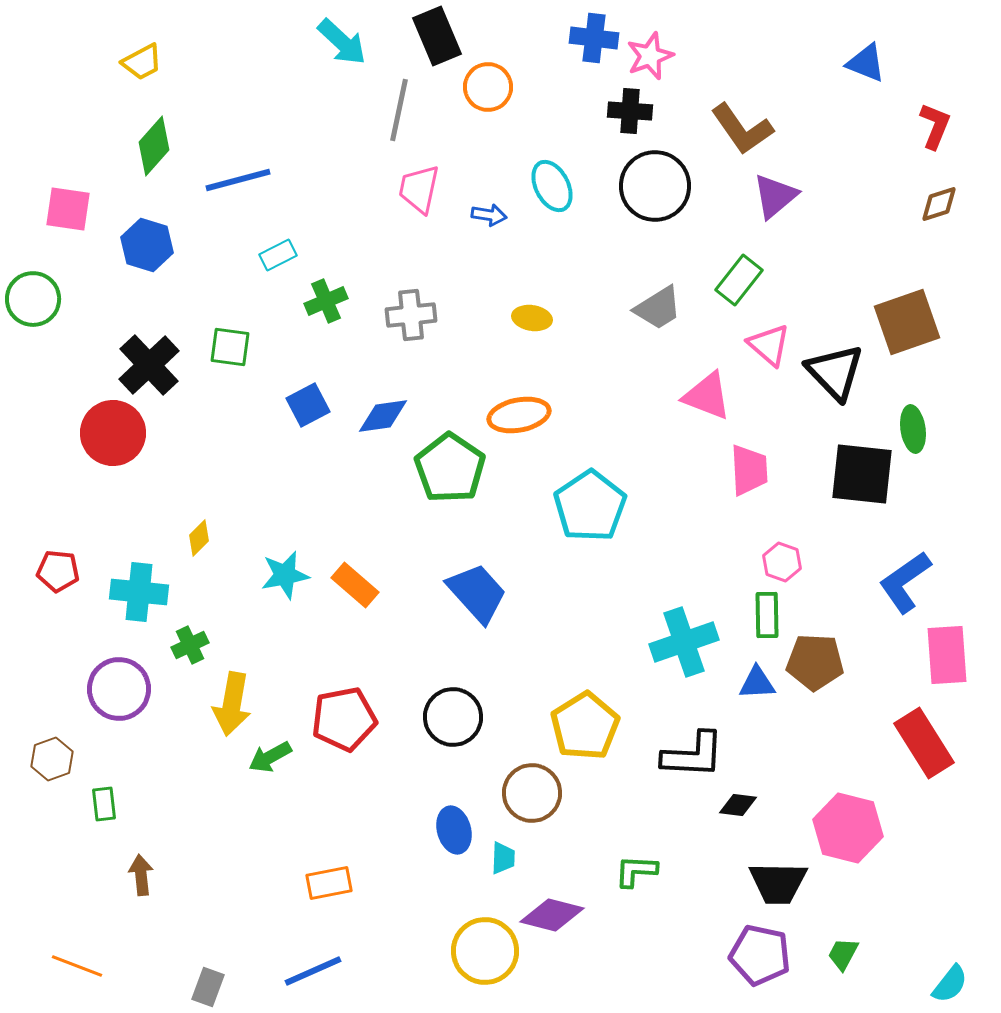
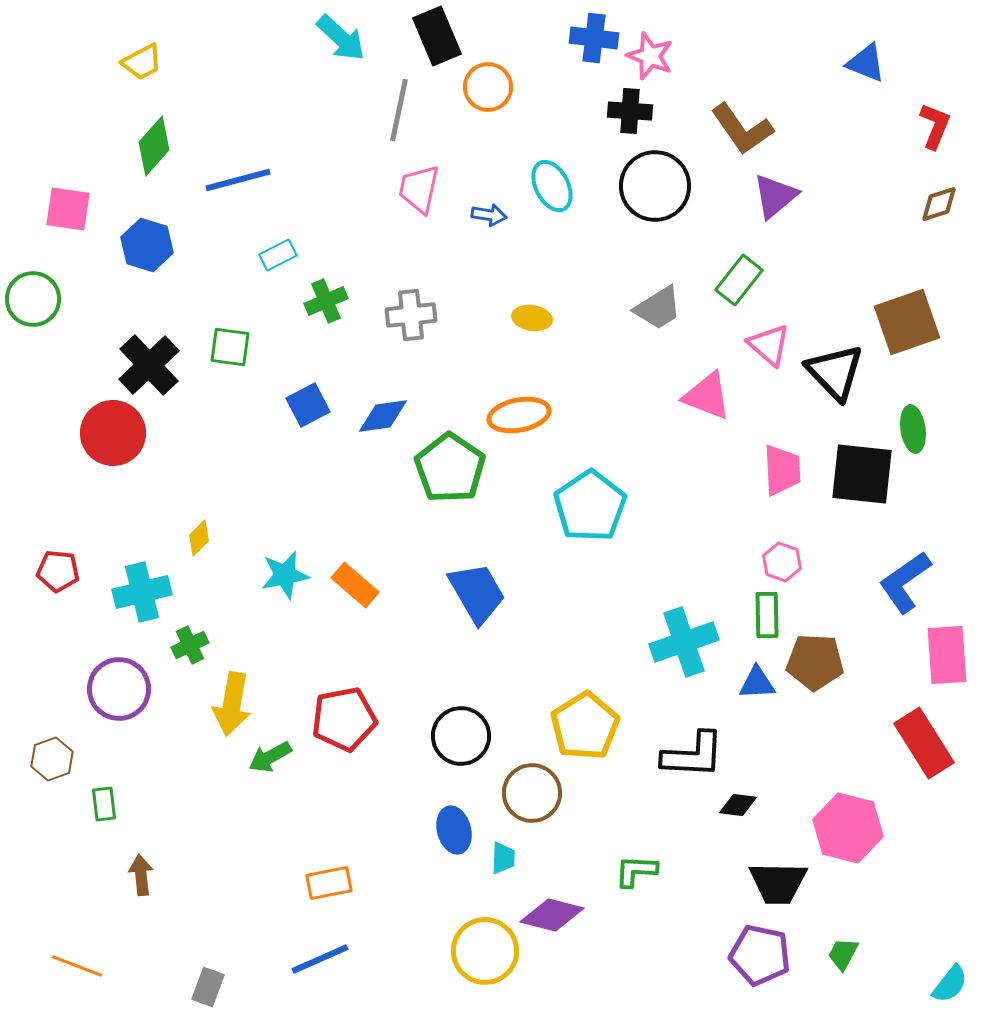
cyan arrow at (342, 42): moved 1 px left, 4 px up
pink star at (650, 56): rotated 30 degrees counterclockwise
pink trapezoid at (749, 470): moved 33 px right
cyan cross at (139, 592): moved 3 px right; rotated 20 degrees counterclockwise
blue trapezoid at (477, 593): rotated 12 degrees clockwise
black circle at (453, 717): moved 8 px right, 19 px down
blue line at (313, 971): moved 7 px right, 12 px up
